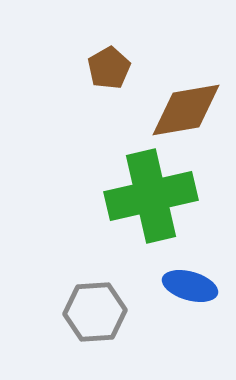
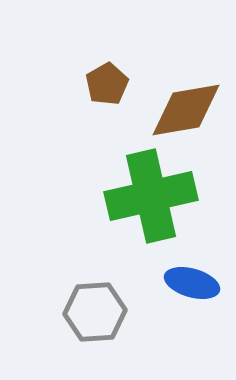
brown pentagon: moved 2 px left, 16 px down
blue ellipse: moved 2 px right, 3 px up
